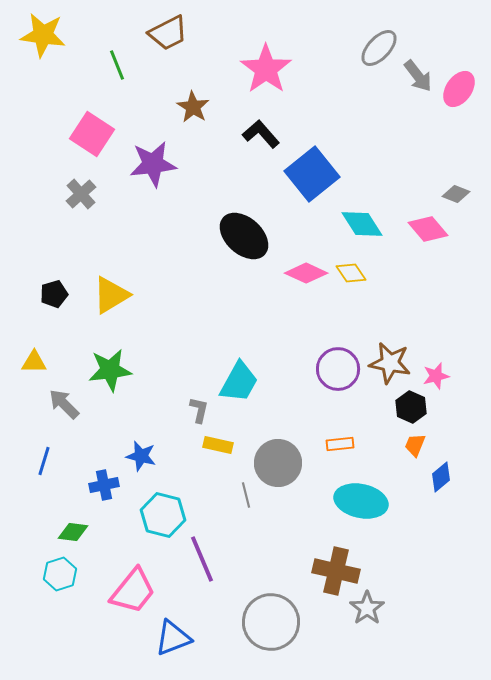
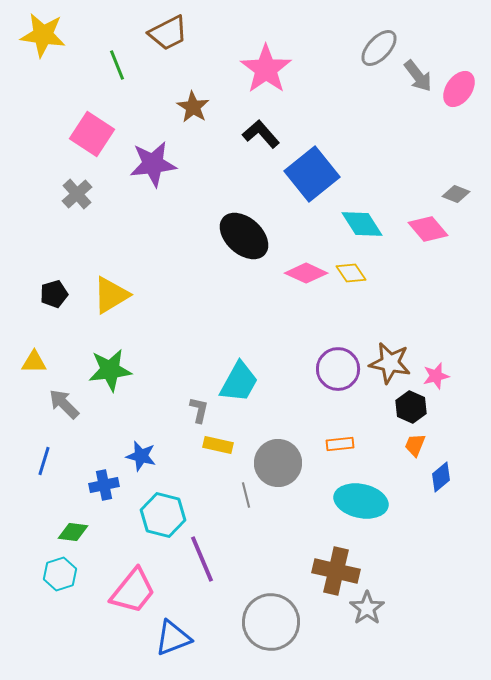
gray cross at (81, 194): moved 4 px left
